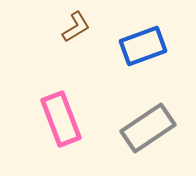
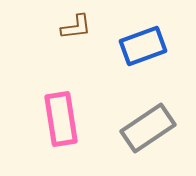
brown L-shape: rotated 24 degrees clockwise
pink rectangle: rotated 12 degrees clockwise
